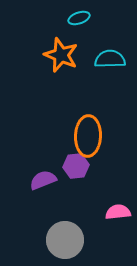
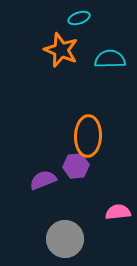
orange star: moved 5 px up
gray circle: moved 1 px up
